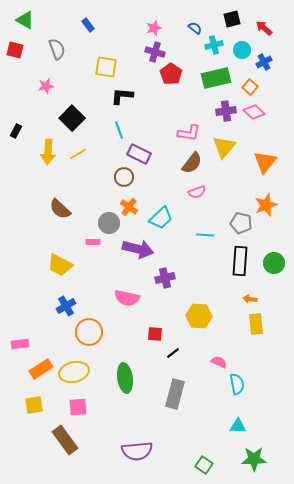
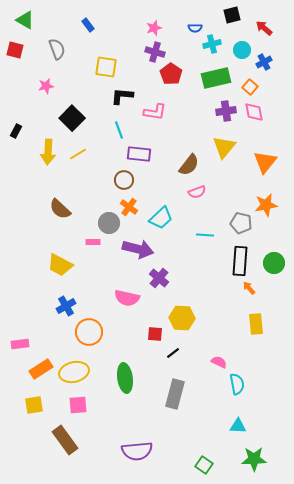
black square at (232, 19): moved 4 px up
blue semicircle at (195, 28): rotated 144 degrees clockwise
cyan cross at (214, 45): moved 2 px left, 1 px up
pink diamond at (254, 112): rotated 35 degrees clockwise
pink L-shape at (189, 133): moved 34 px left, 21 px up
purple rectangle at (139, 154): rotated 20 degrees counterclockwise
brown semicircle at (192, 163): moved 3 px left, 2 px down
brown circle at (124, 177): moved 3 px down
orange star at (266, 205): rotated 10 degrees clockwise
purple cross at (165, 278): moved 6 px left; rotated 36 degrees counterclockwise
orange arrow at (250, 299): moved 1 px left, 11 px up; rotated 40 degrees clockwise
yellow hexagon at (199, 316): moved 17 px left, 2 px down
pink square at (78, 407): moved 2 px up
